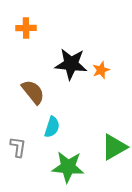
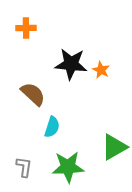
orange star: rotated 24 degrees counterclockwise
brown semicircle: moved 2 px down; rotated 8 degrees counterclockwise
gray L-shape: moved 6 px right, 20 px down
green star: rotated 8 degrees counterclockwise
